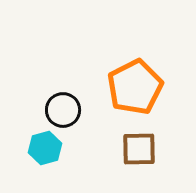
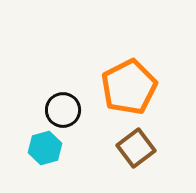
orange pentagon: moved 6 px left
brown square: moved 3 px left, 1 px up; rotated 36 degrees counterclockwise
